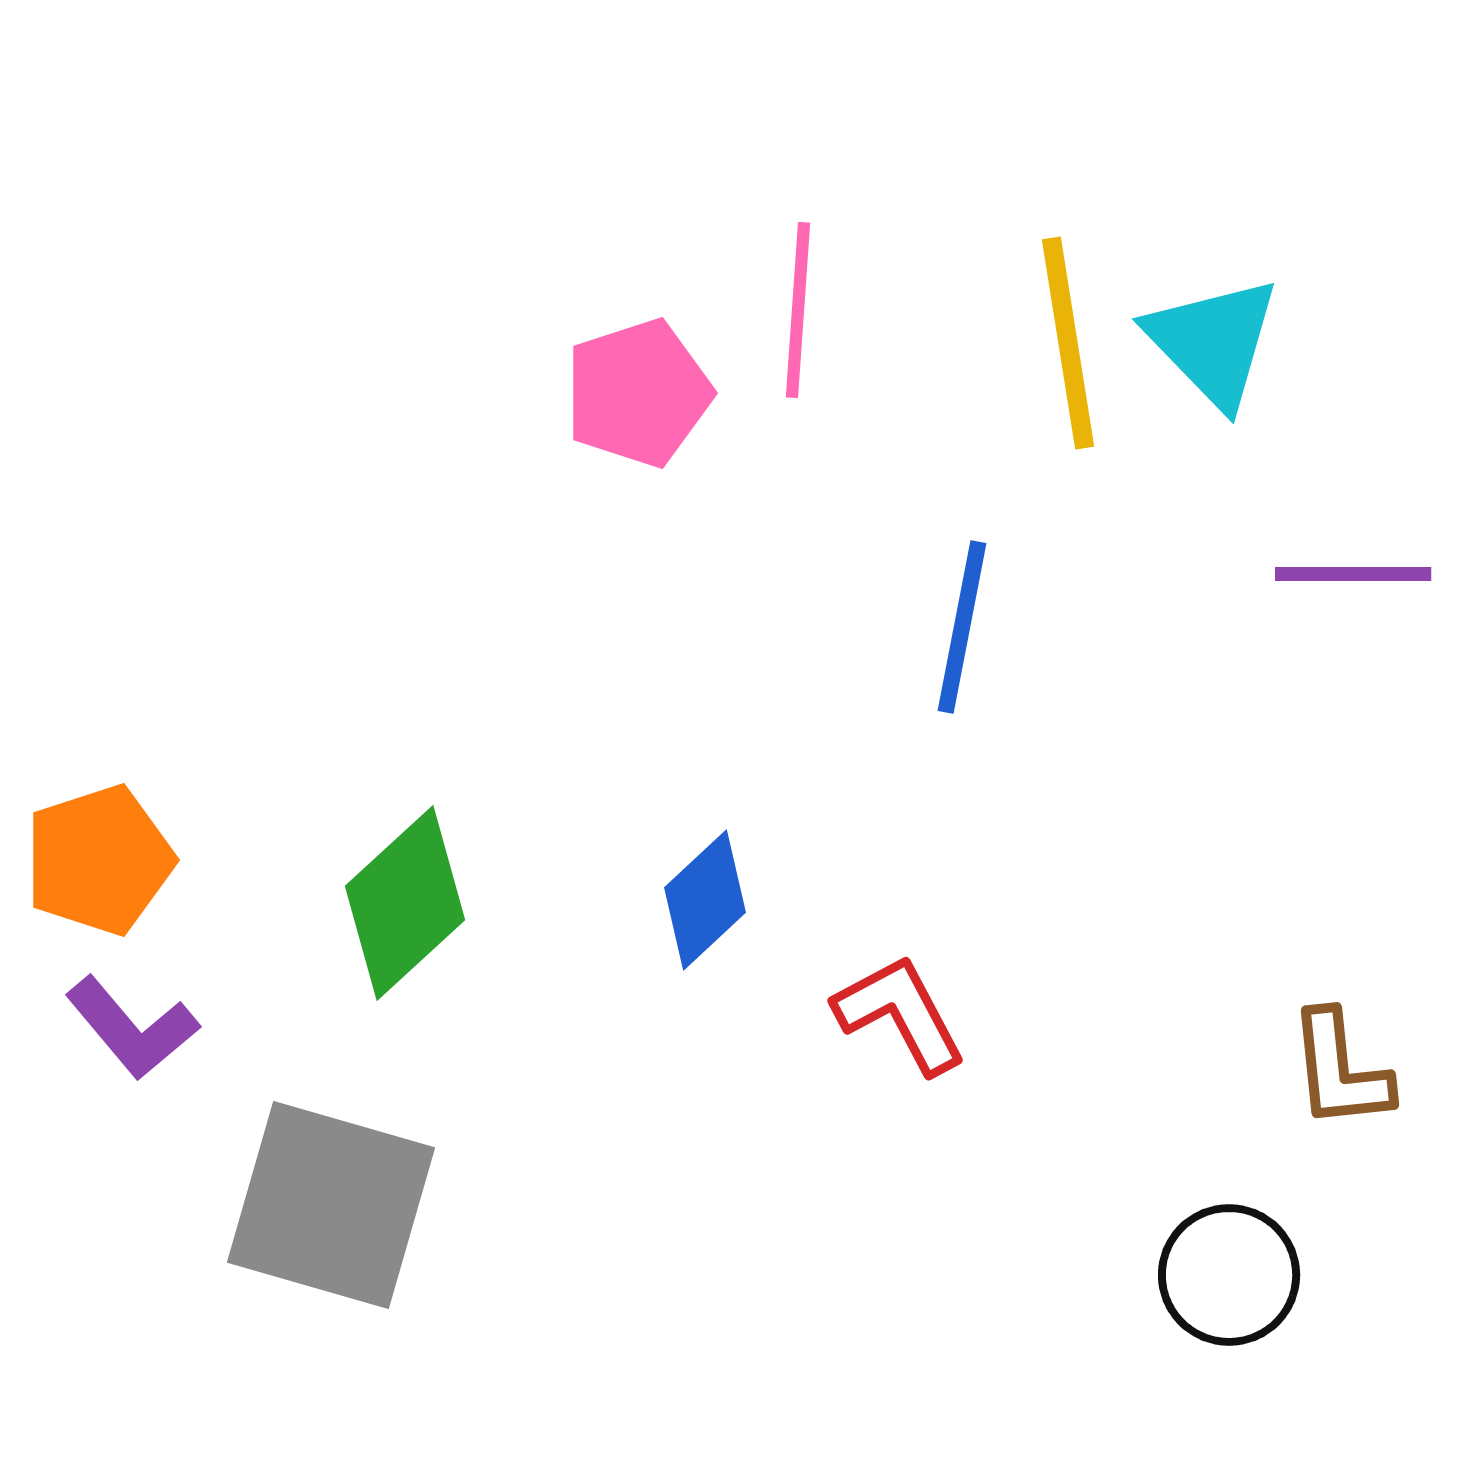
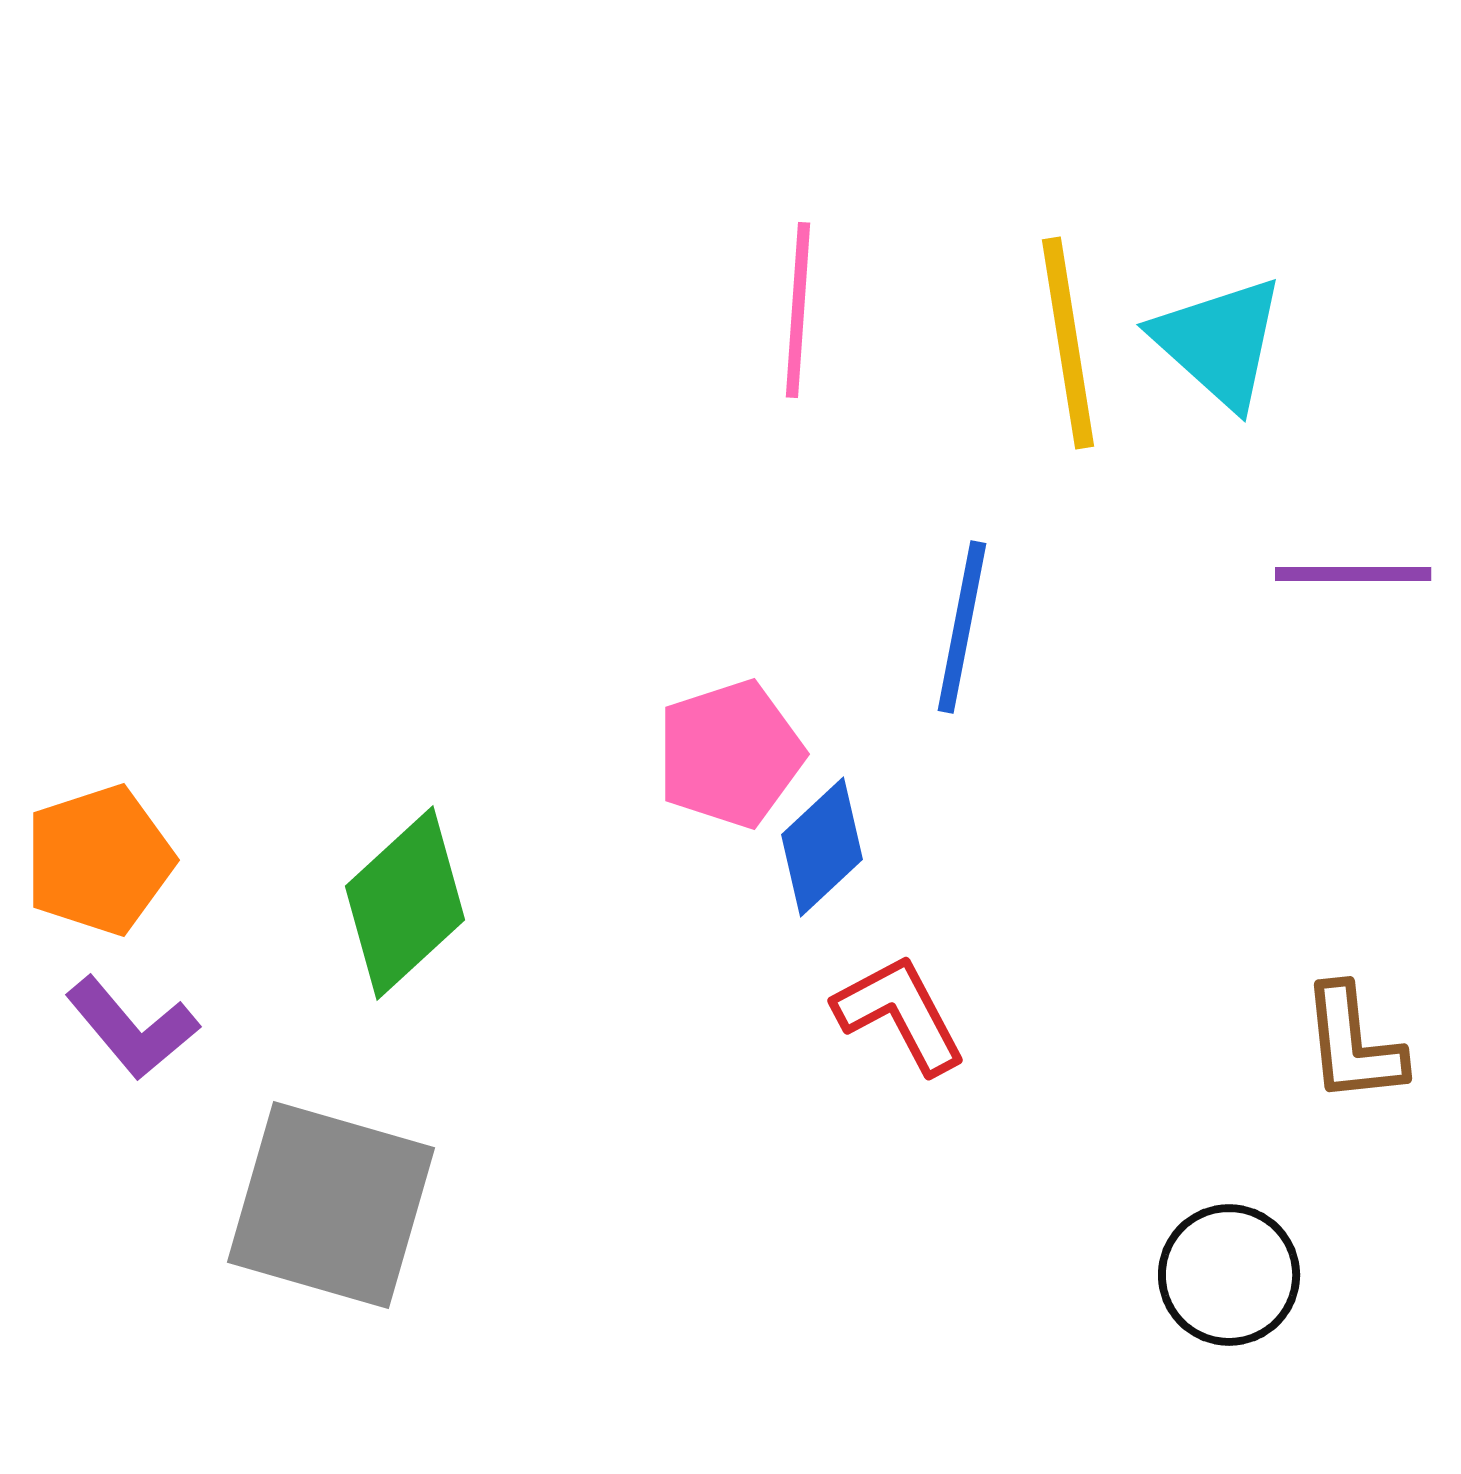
cyan triangle: moved 6 px right; rotated 4 degrees counterclockwise
pink pentagon: moved 92 px right, 361 px down
blue diamond: moved 117 px right, 53 px up
brown L-shape: moved 13 px right, 26 px up
